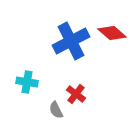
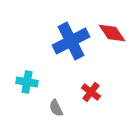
red diamond: rotated 16 degrees clockwise
red cross: moved 15 px right, 2 px up
gray semicircle: moved 2 px up
